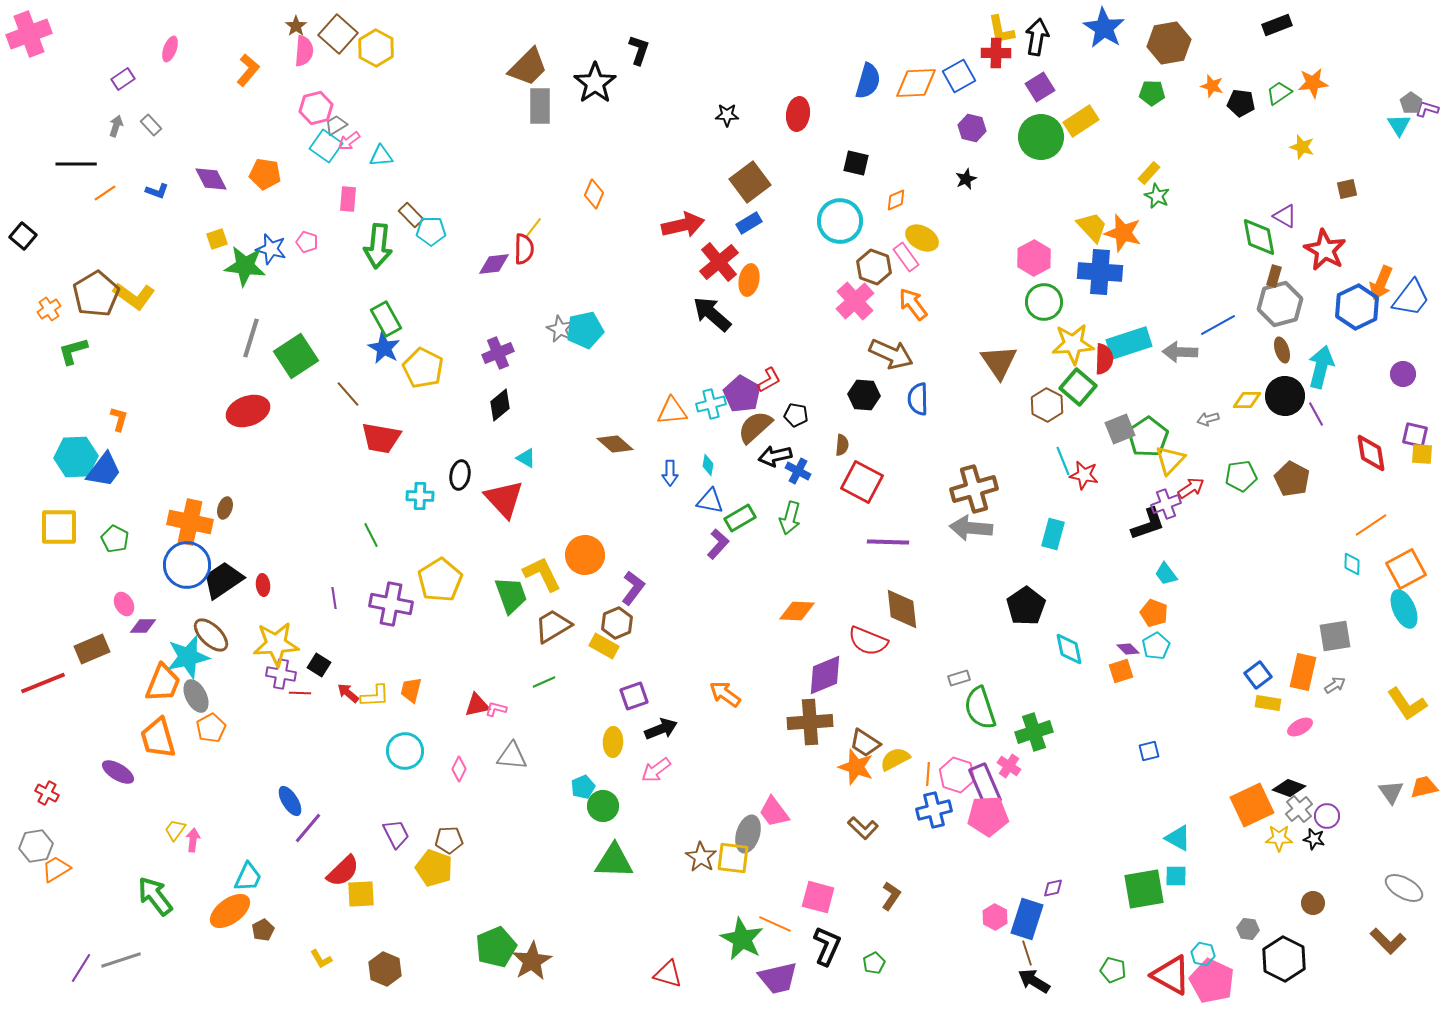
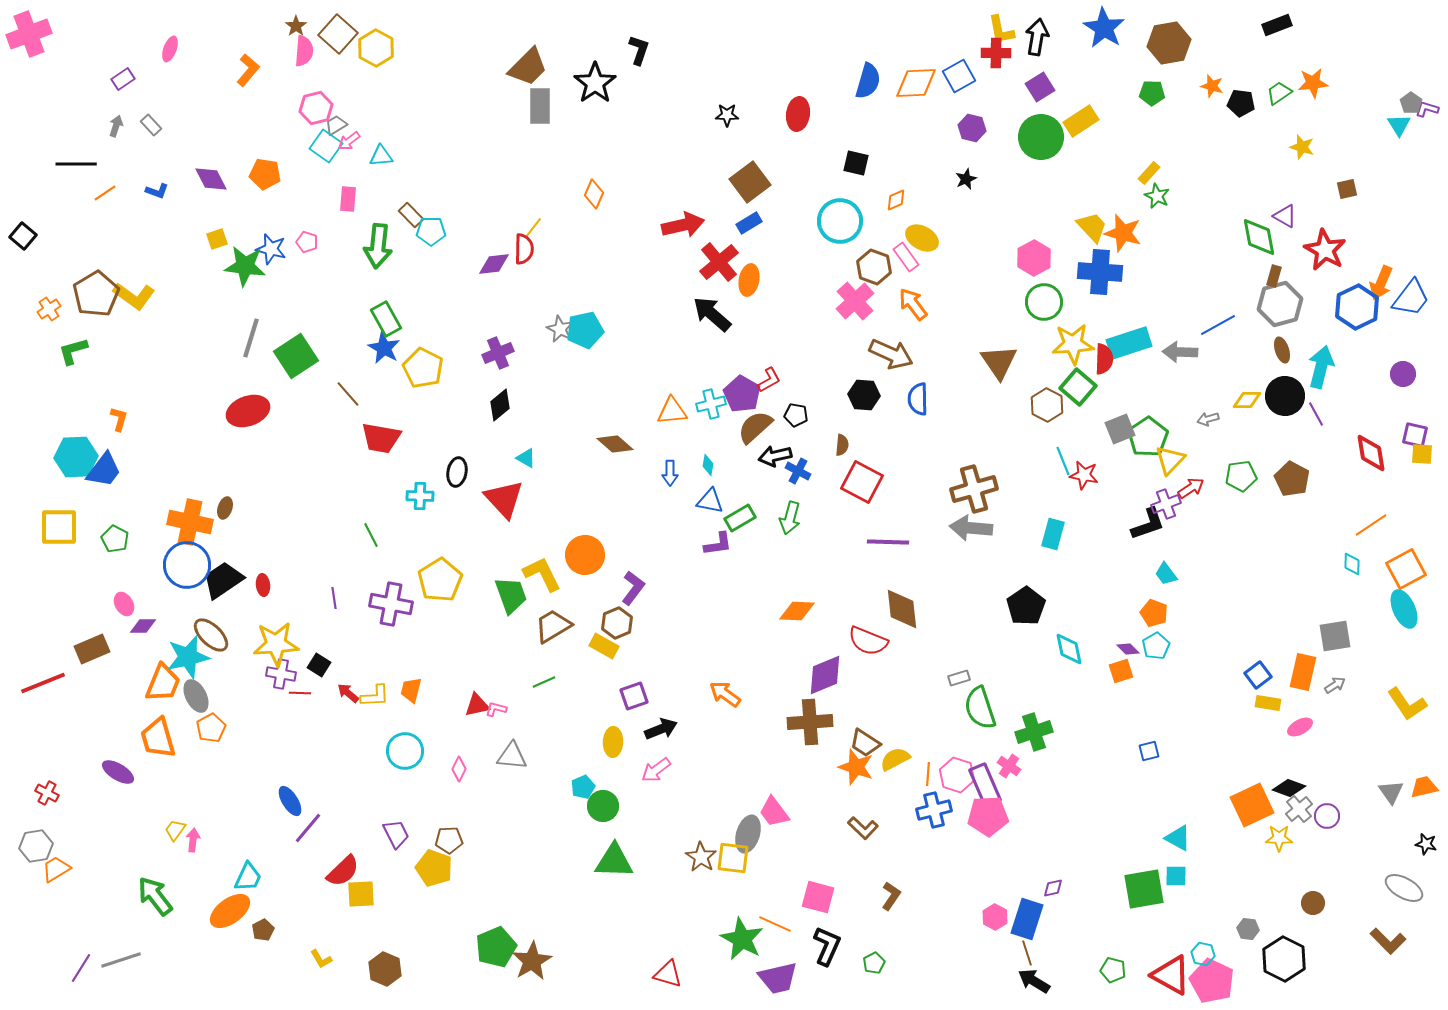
black ellipse at (460, 475): moved 3 px left, 3 px up
purple L-shape at (718, 544): rotated 40 degrees clockwise
black star at (1314, 839): moved 112 px right, 5 px down
